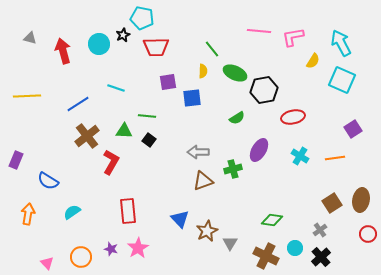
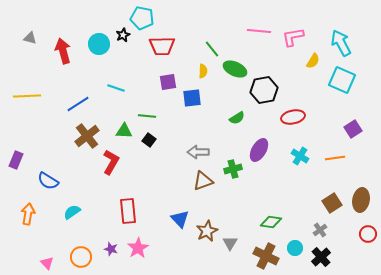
red trapezoid at (156, 47): moved 6 px right, 1 px up
green ellipse at (235, 73): moved 4 px up
green diamond at (272, 220): moved 1 px left, 2 px down
